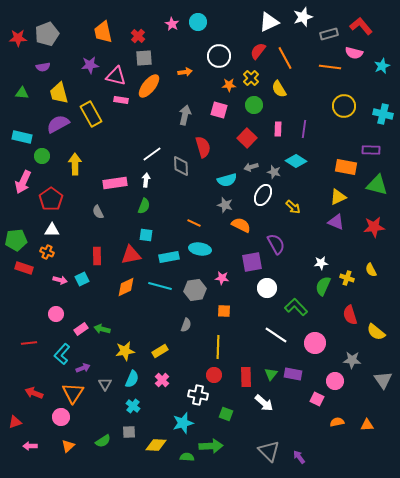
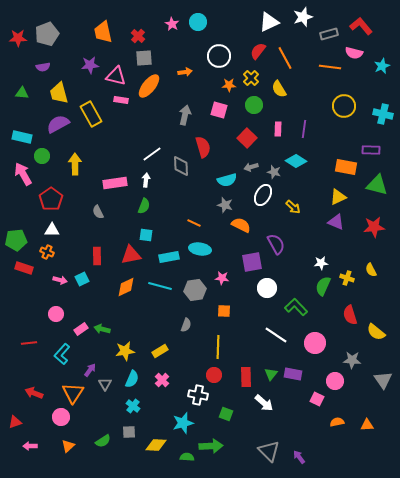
pink arrow at (23, 182): moved 8 px up; rotated 125 degrees clockwise
purple arrow at (83, 368): moved 7 px right, 2 px down; rotated 32 degrees counterclockwise
